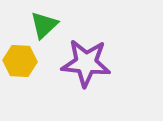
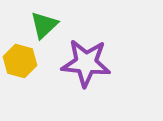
yellow hexagon: rotated 12 degrees clockwise
